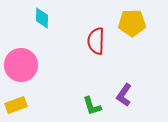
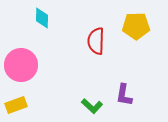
yellow pentagon: moved 4 px right, 3 px down
purple L-shape: rotated 25 degrees counterclockwise
green L-shape: rotated 30 degrees counterclockwise
